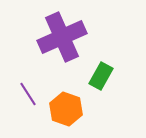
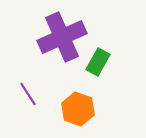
green rectangle: moved 3 px left, 14 px up
orange hexagon: moved 12 px right
